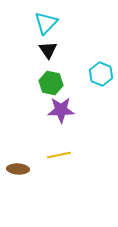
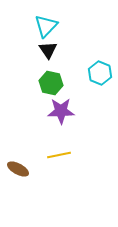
cyan triangle: moved 3 px down
cyan hexagon: moved 1 px left, 1 px up
purple star: moved 1 px down
brown ellipse: rotated 25 degrees clockwise
